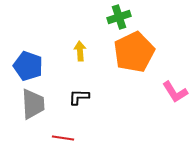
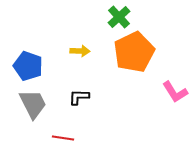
green cross: rotated 25 degrees counterclockwise
yellow arrow: rotated 96 degrees clockwise
gray trapezoid: rotated 24 degrees counterclockwise
